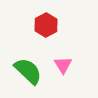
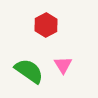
green semicircle: moved 1 px right; rotated 8 degrees counterclockwise
